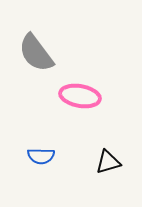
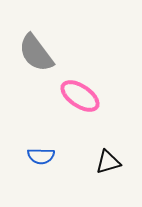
pink ellipse: rotated 24 degrees clockwise
